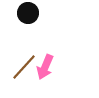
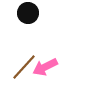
pink arrow: rotated 40 degrees clockwise
